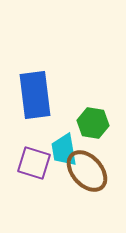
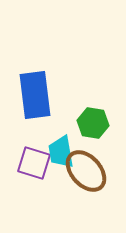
cyan trapezoid: moved 3 px left, 2 px down
brown ellipse: moved 1 px left
